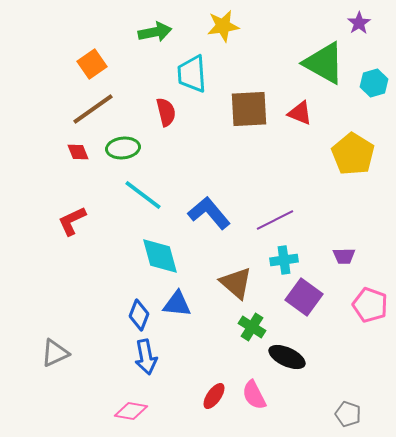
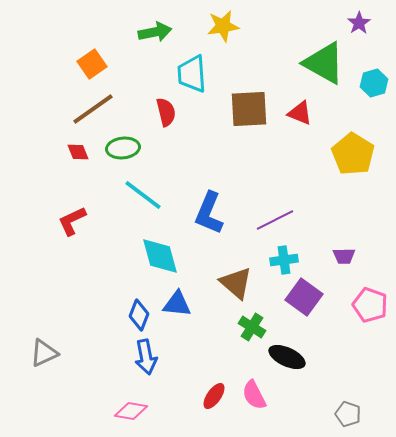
blue L-shape: rotated 117 degrees counterclockwise
gray triangle: moved 11 px left
